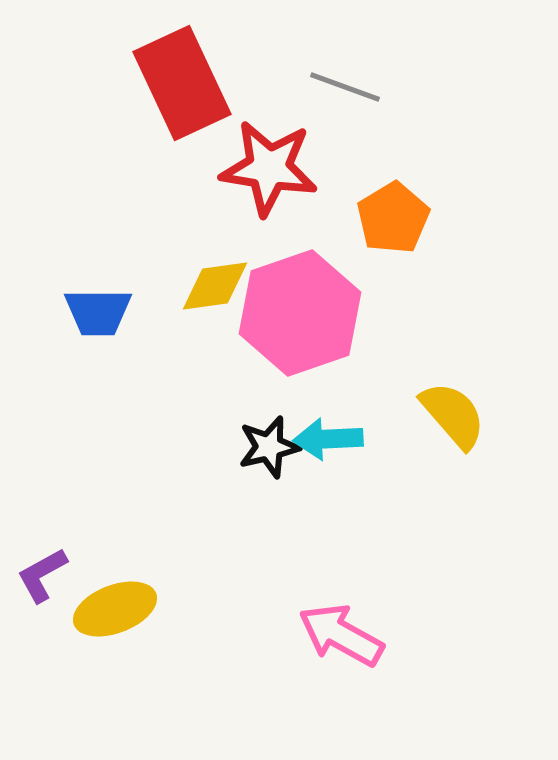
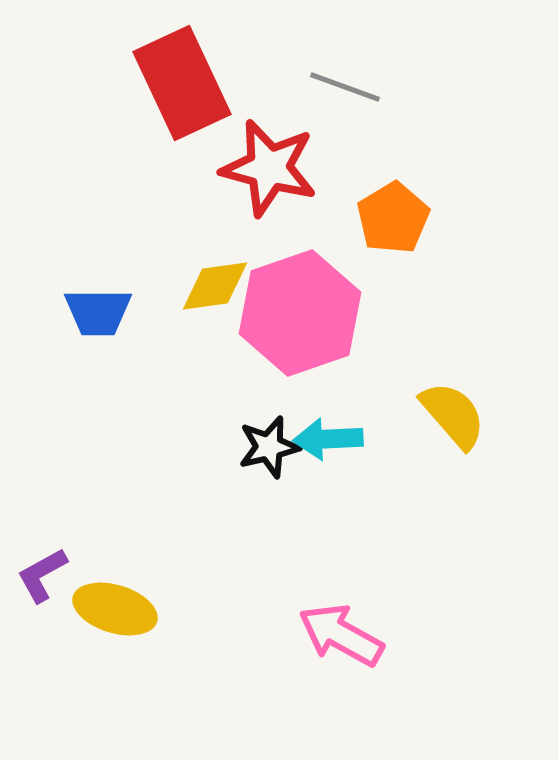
red star: rotated 6 degrees clockwise
yellow ellipse: rotated 38 degrees clockwise
